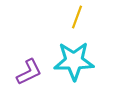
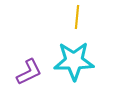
yellow line: rotated 15 degrees counterclockwise
